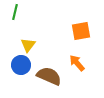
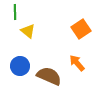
green line: rotated 14 degrees counterclockwise
orange square: moved 2 px up; rotated 24 degrees counterclockwise
yellow triangle: moved 14 px up; rotated 28 degrees counterclockwise
blue circle: moved 1 px left, 1 px down
